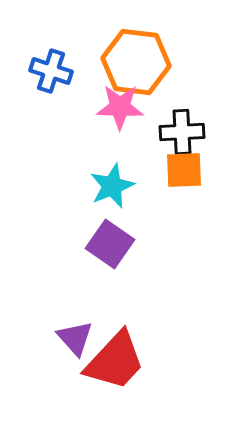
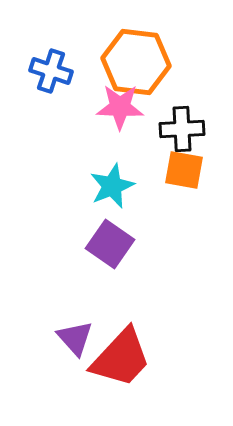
black cross: moved 3 px up
orange square: rotated 12 degrees clockwise
red trapezoid: moved 6 px right, 3 px up
